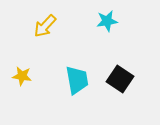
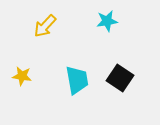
black square: moved 1 px up
